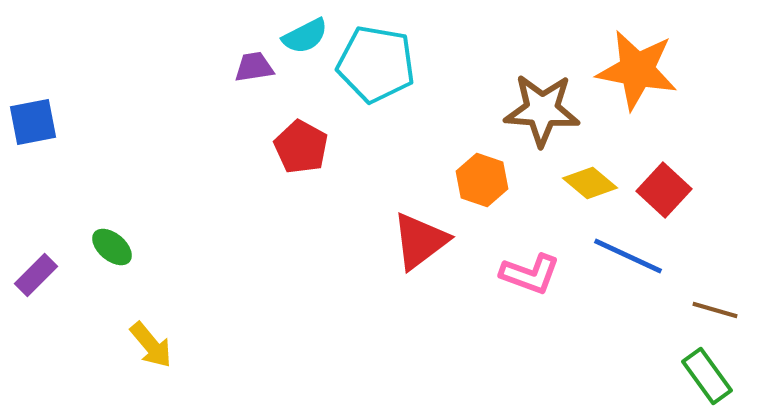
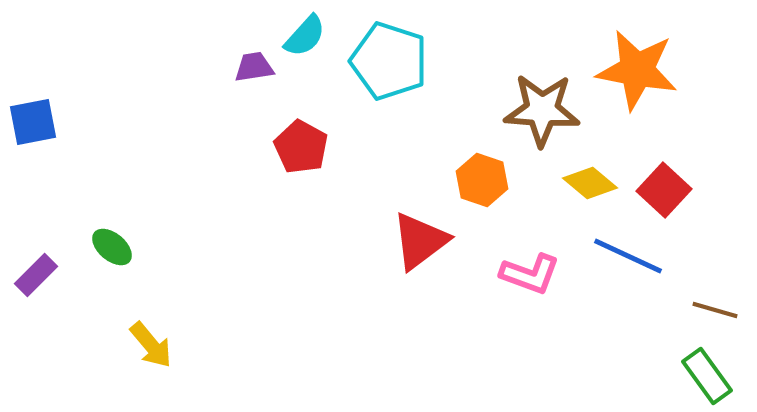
cyan semicircle: rotated 21 degrees counterclockwise
cyan pentagon: moved 13 px right, 3 px up; rotated 8 degrees clockwise
